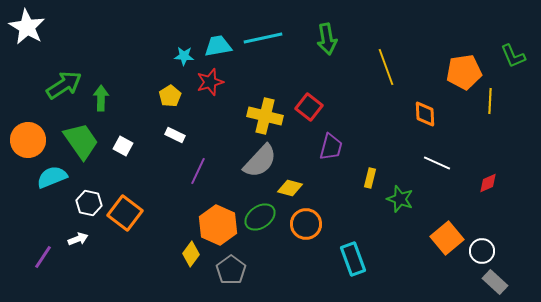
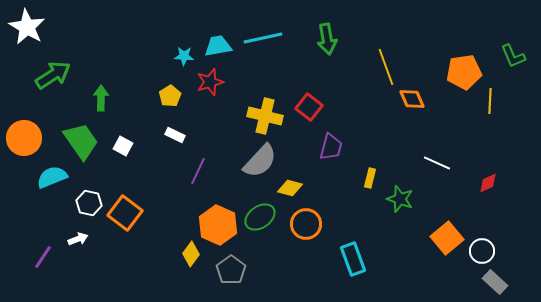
green arrow at (64, 85): moved 11 px left, 10 px up
orange diamond at (425, 114): moved 13 px left, 15 px up; rotated 20 degrees counterclockwise
orange circle at (28, 140): moved 4 px left, 2 px up
